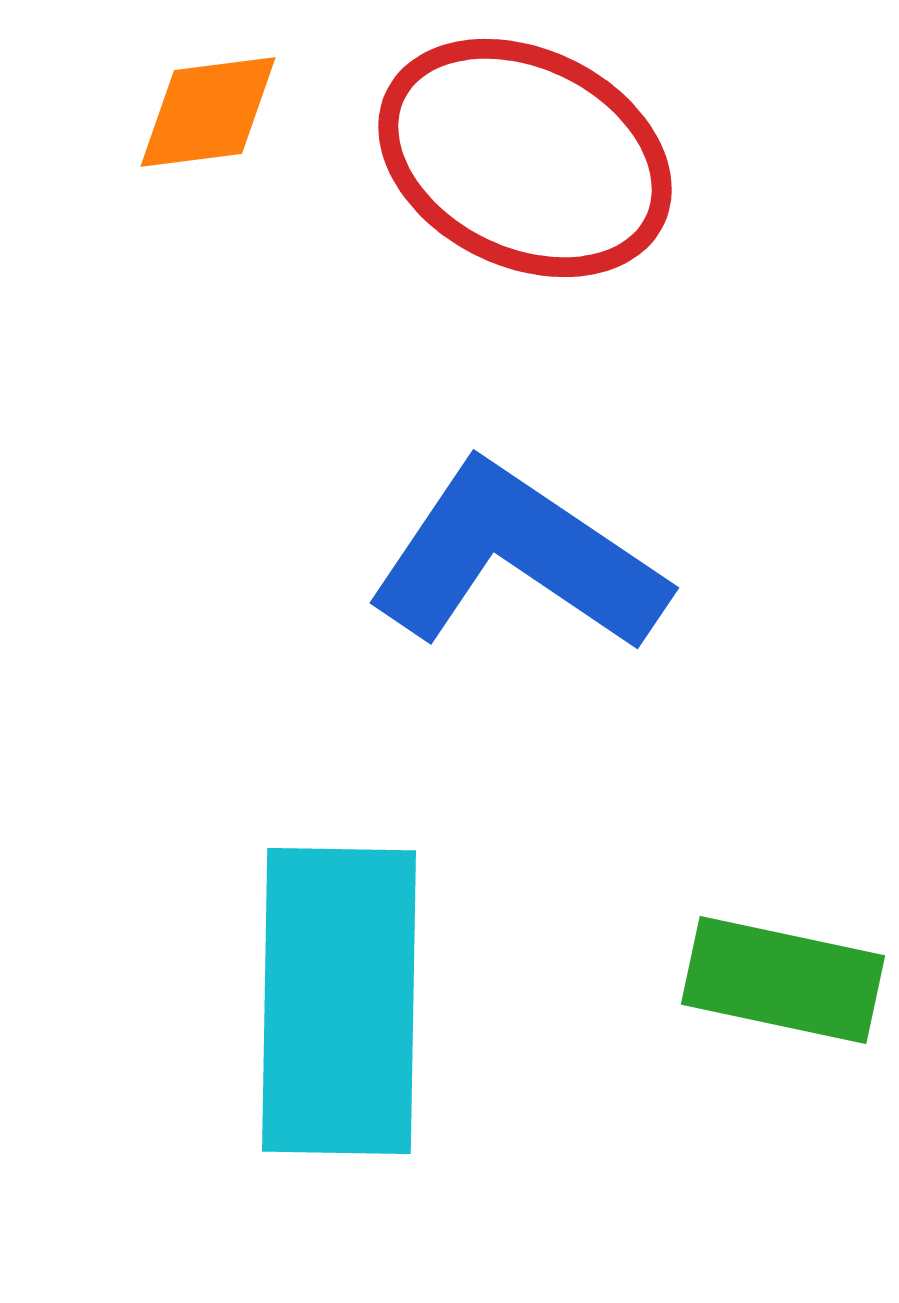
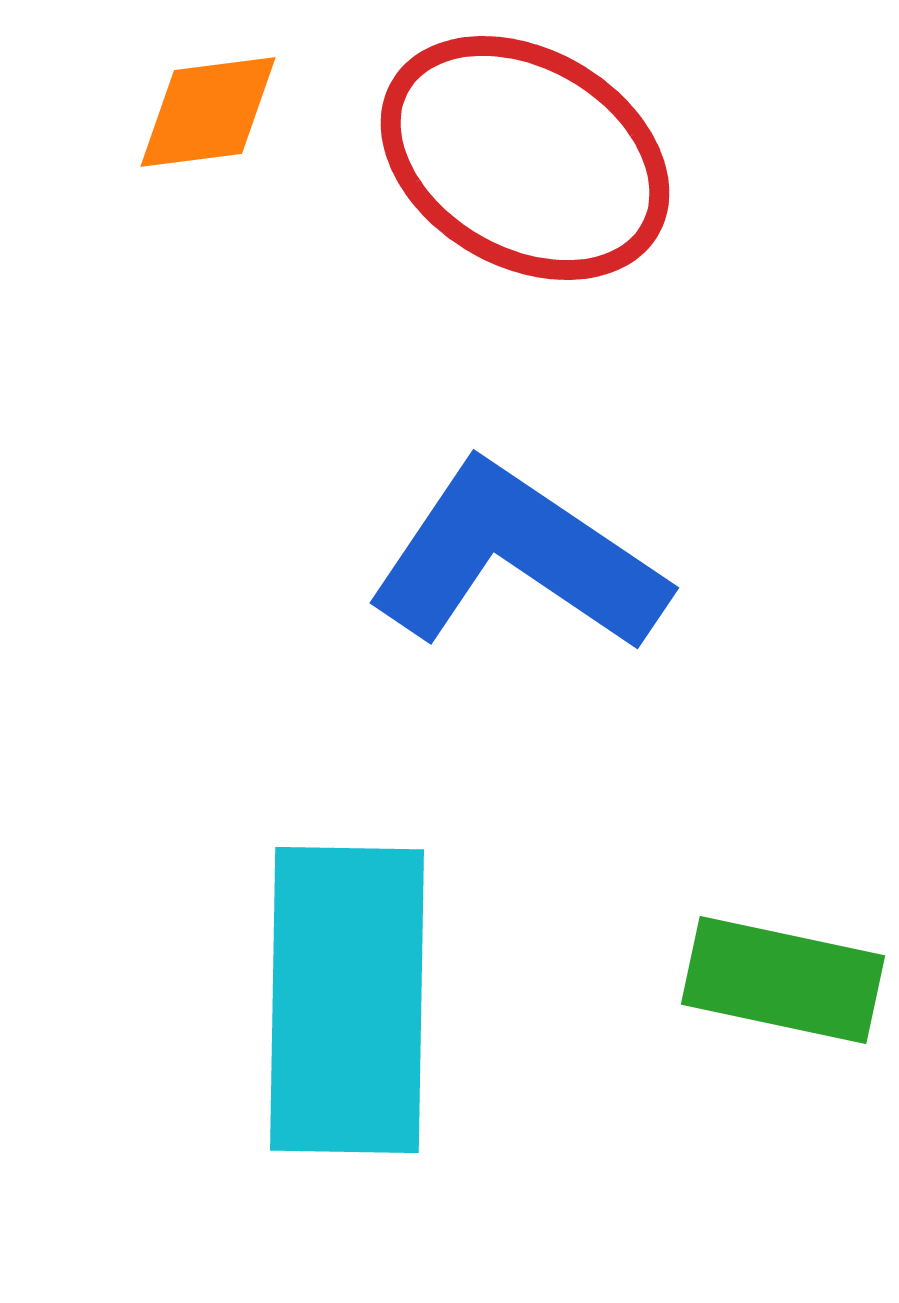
red ellipse: rotated 4 degrees clockwise
cyan rectangle: moved 8 px right, 1 px up
